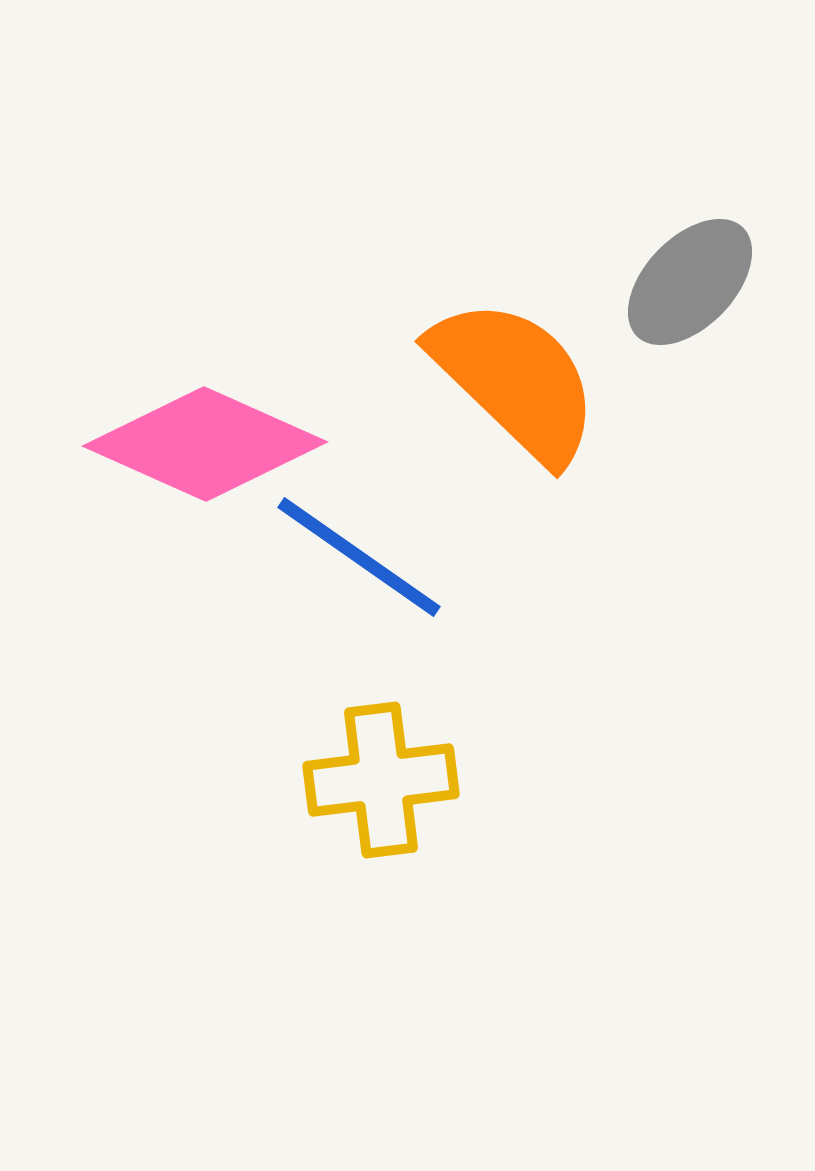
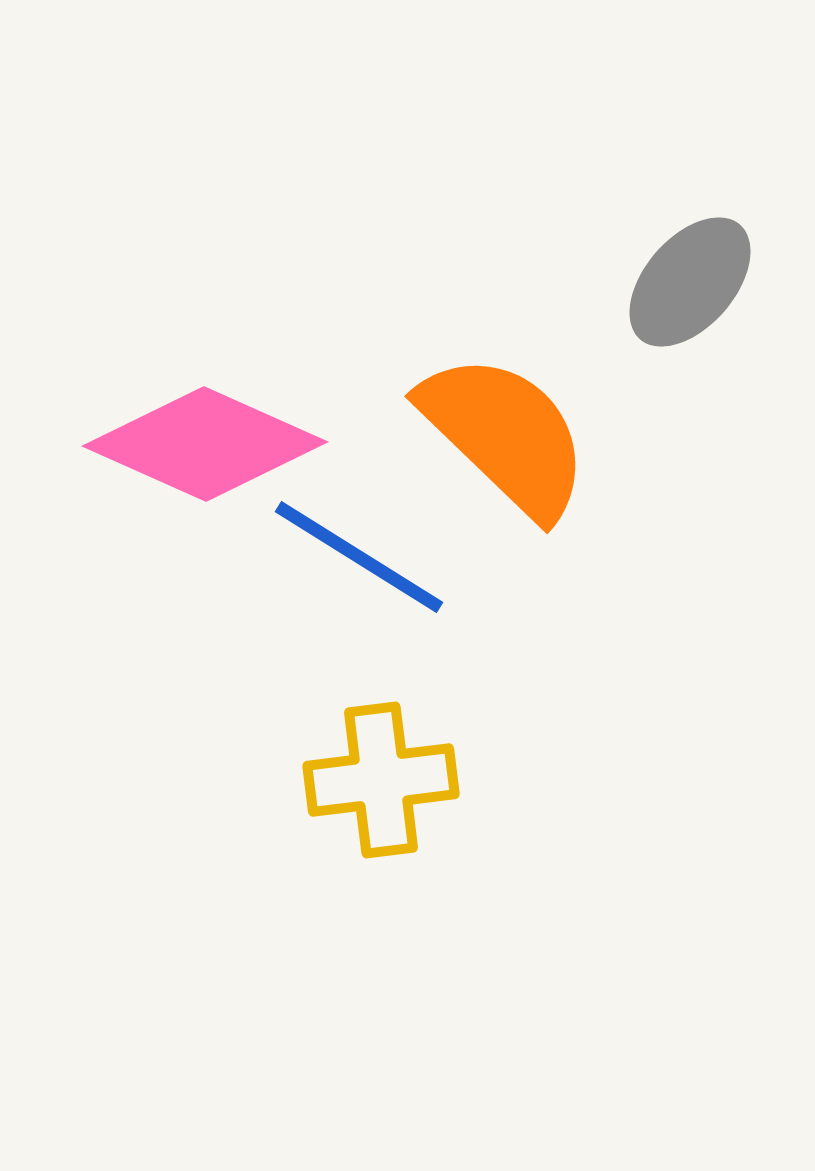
gray ellipse: rotated 3 degrees counterclockwise
orange semicircle: moved 10 px left, 55 px down
blue line: rotated 3 degrees counterclockwise
